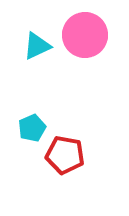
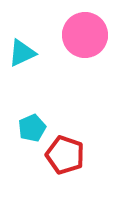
cyan triangle: moved 15 px left, 7 px down
red pentagon: rotated 9 degrees clockwise
